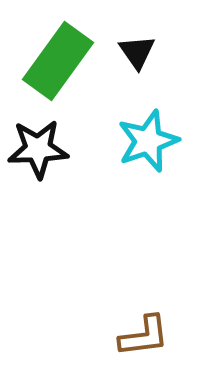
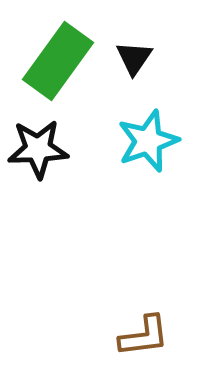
black triangle: moved 3 px left, 6 px down; rotated 9 degrees clockwise
